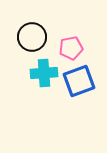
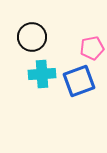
pink pentagon: moved 21 px right
cyan cross: moved 2 px left, 1 px down
